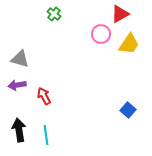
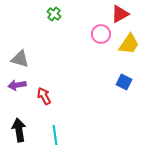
blue square: moved 4 px left, 28 px up; rotated 14 degrees counterclockwise
cyan line: moved 9 px right
